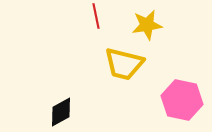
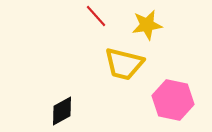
red line: rotated 30 degrees counterclockwise
pink hexagon: moved 9 px left
black diamond: moved 1 px right, 1 px up
